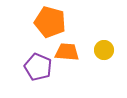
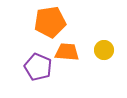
orange pentagon: rotated 24 degrees counterclockwise
